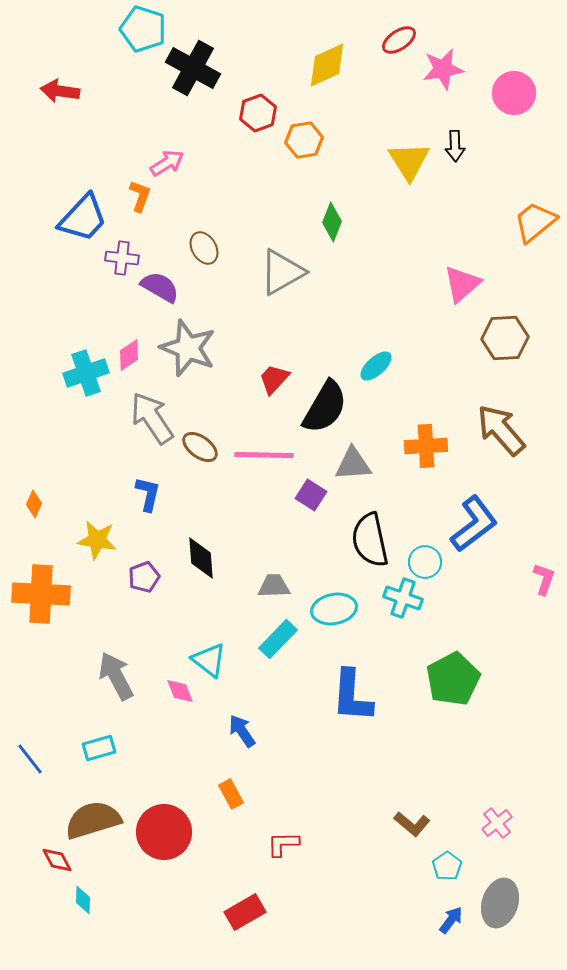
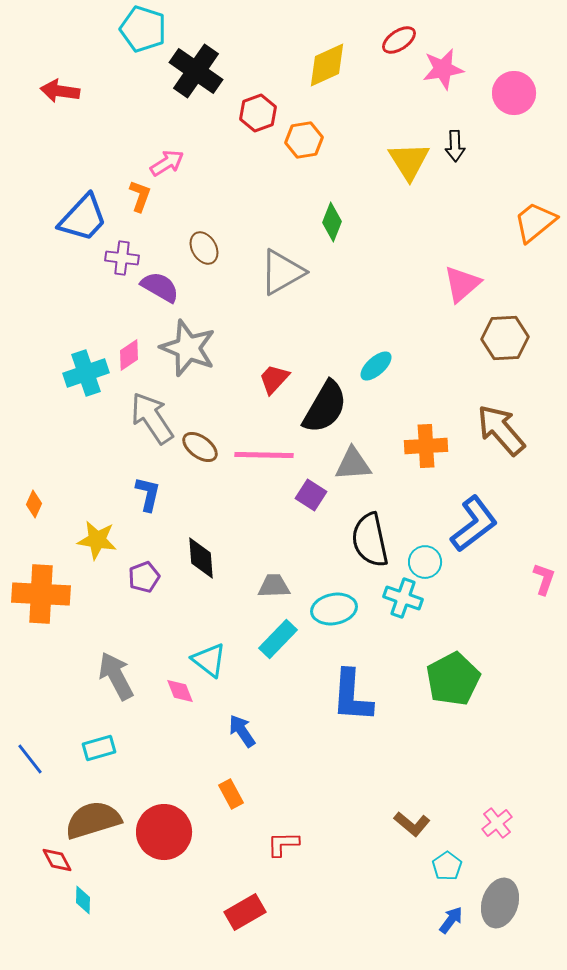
black cross at (193, 68): moved 3 px right, 3 px down; rotated 6 degrees clockwise
